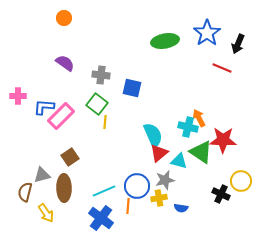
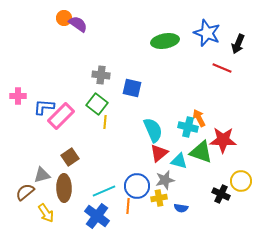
blue star: rotated 16 degrees counterclockwise
purple semicircle: moved 13 px right, 39 px up
cyan semicircle: moved 5 px up
green triangle: rotated 15 degrees counterclockwise
brown semicircle: rotated 36 degrees clockwise
blue cross: moved 4 px left, 2 px up
